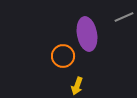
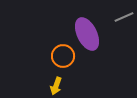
purple ellipse: rotated 16 degrees counterclockwise
yellow arrow: moved 21 px left
